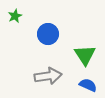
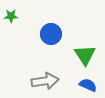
green star: moved 4 px left; rotated 24 degrees clockwise
blue circle: moved 3 px right
gray arrow: moved 3 px left, 5 px down
